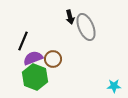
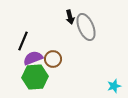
green hexagon: rotated 25 degrees counterclockwise
cyan star: rotated 16 degrees counterclockwise
